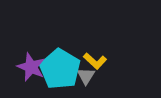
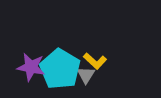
purple star: rotated 12 degrees counterclockwise
gray triangle: moved 1 px up
